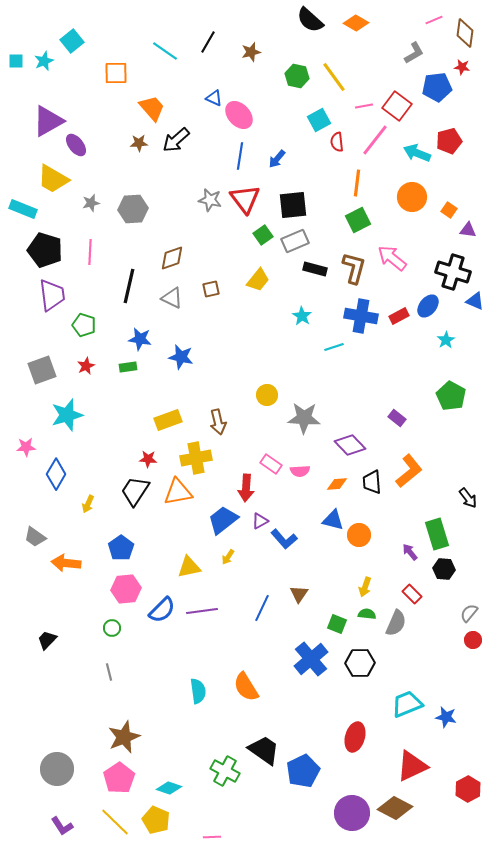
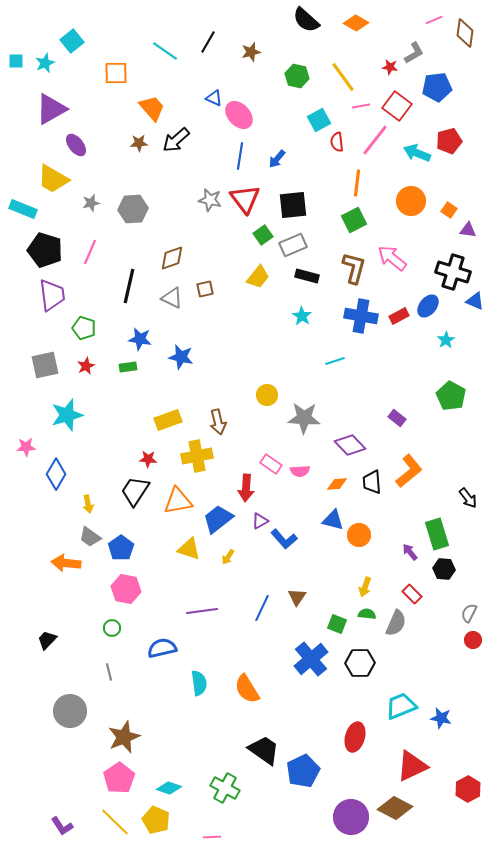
black semicircle at (310, 20): moved 4 px left
cyan star at (44, 61): moved 1 px right, 2 px down
red star at (462, 67): moved 72 px left
yellow line at (334, 77): moved 9 px right
pink line at (364, 106): moved 3 px left
purple triangle at (48, 121): moved 3 px right, 12 px up
orange circle at (412, 197): moved 1 px left, 4 px down
green square at (358, 220): moved 4 px left
gray rectangle at (295, 241): moved 2 px left, 4 px down
pink line at (90, 252): rotated 20 degrees clockwise
black rectangle at (315, 269): moved 8 px left, 7 px down
yellow trapezoid at (258, 280): moved 3 px up
brown square at (211, 289): moved 6 px left
green pentagon at (84, 325): moved 3 px down
cyan line at (334, 347): moved 1 px right, 14 px down
gray square at (42, 370): moved 3 px right, 5 px up; rotated 8 degrees clockwise
yellow cross at (196, 458): moved 1 px right, 2 px up
orange triangle at (178, 492): moved 9 px down
yellow arrow at (88, 504): rotated 36 degrees counterclockwise
blue trapezoid at (223, 520): moved 5 px left, 1 px up
gray trapezoid at (35, 537): moved 55 px right
yellow triangle at (189, 567): moved 18 px up; rotated 30 degrees clockwise
pink hexagon at (126, 589): rotated 16 degrees clockwise
brown triangle at (299, 594): moved 2 px left, 3 px down
blue semicircle at (162, 610): moved 38 px down; rotated 148 degrees counterclockwise
gray semicircle at (469, 613): rotated 12 degrees counterclockwise
orange semicircle at (246, 687): moved 1 px right, 2 px down
cyan semicircle at (198, 691): moved 1 px right, 8 px up
cyan trapezoid at (407, 704): moved 6 px left, 2 px down
blue star at (446, 717): moved 5 px left, 1 px down
gray circle at (57, 769): moved 13 px right, 58 px up
green cross at (225, 771): moved 17 px down
purple circle at (352, 813): moved 1 px left, 4 px down
